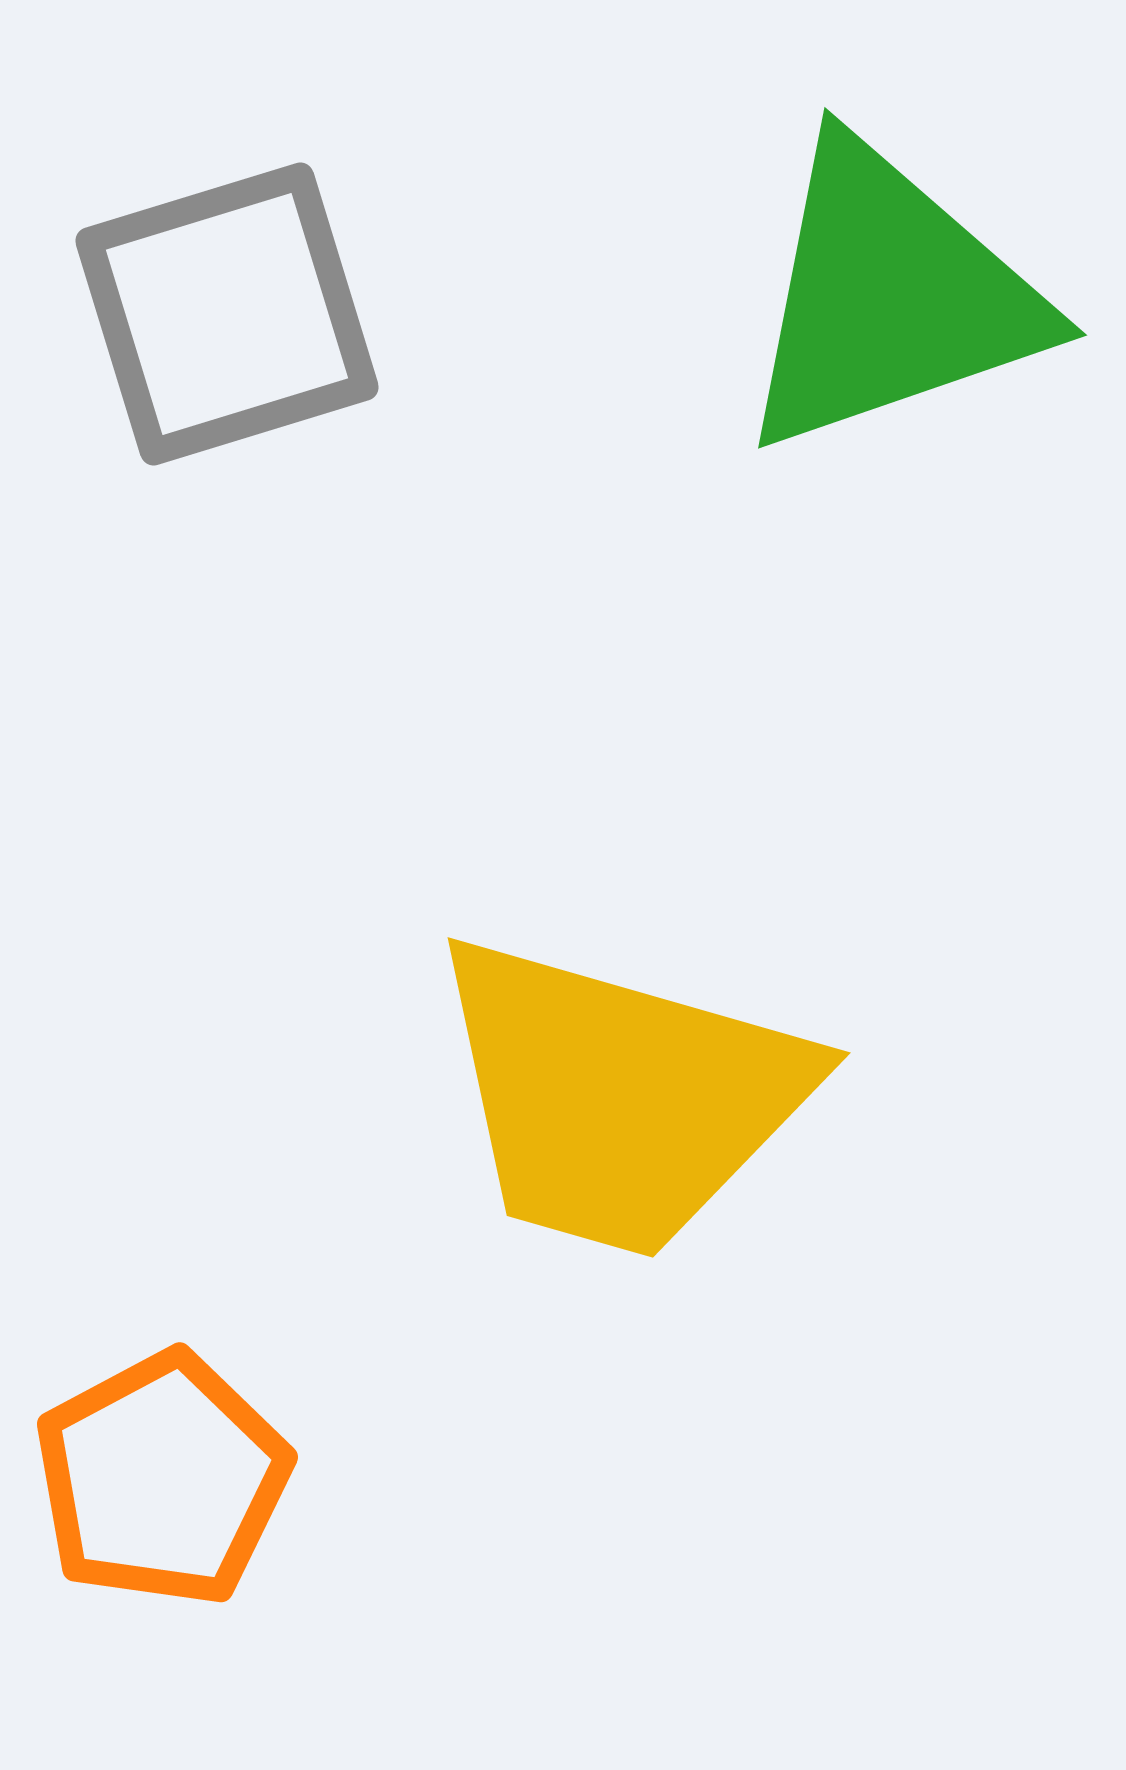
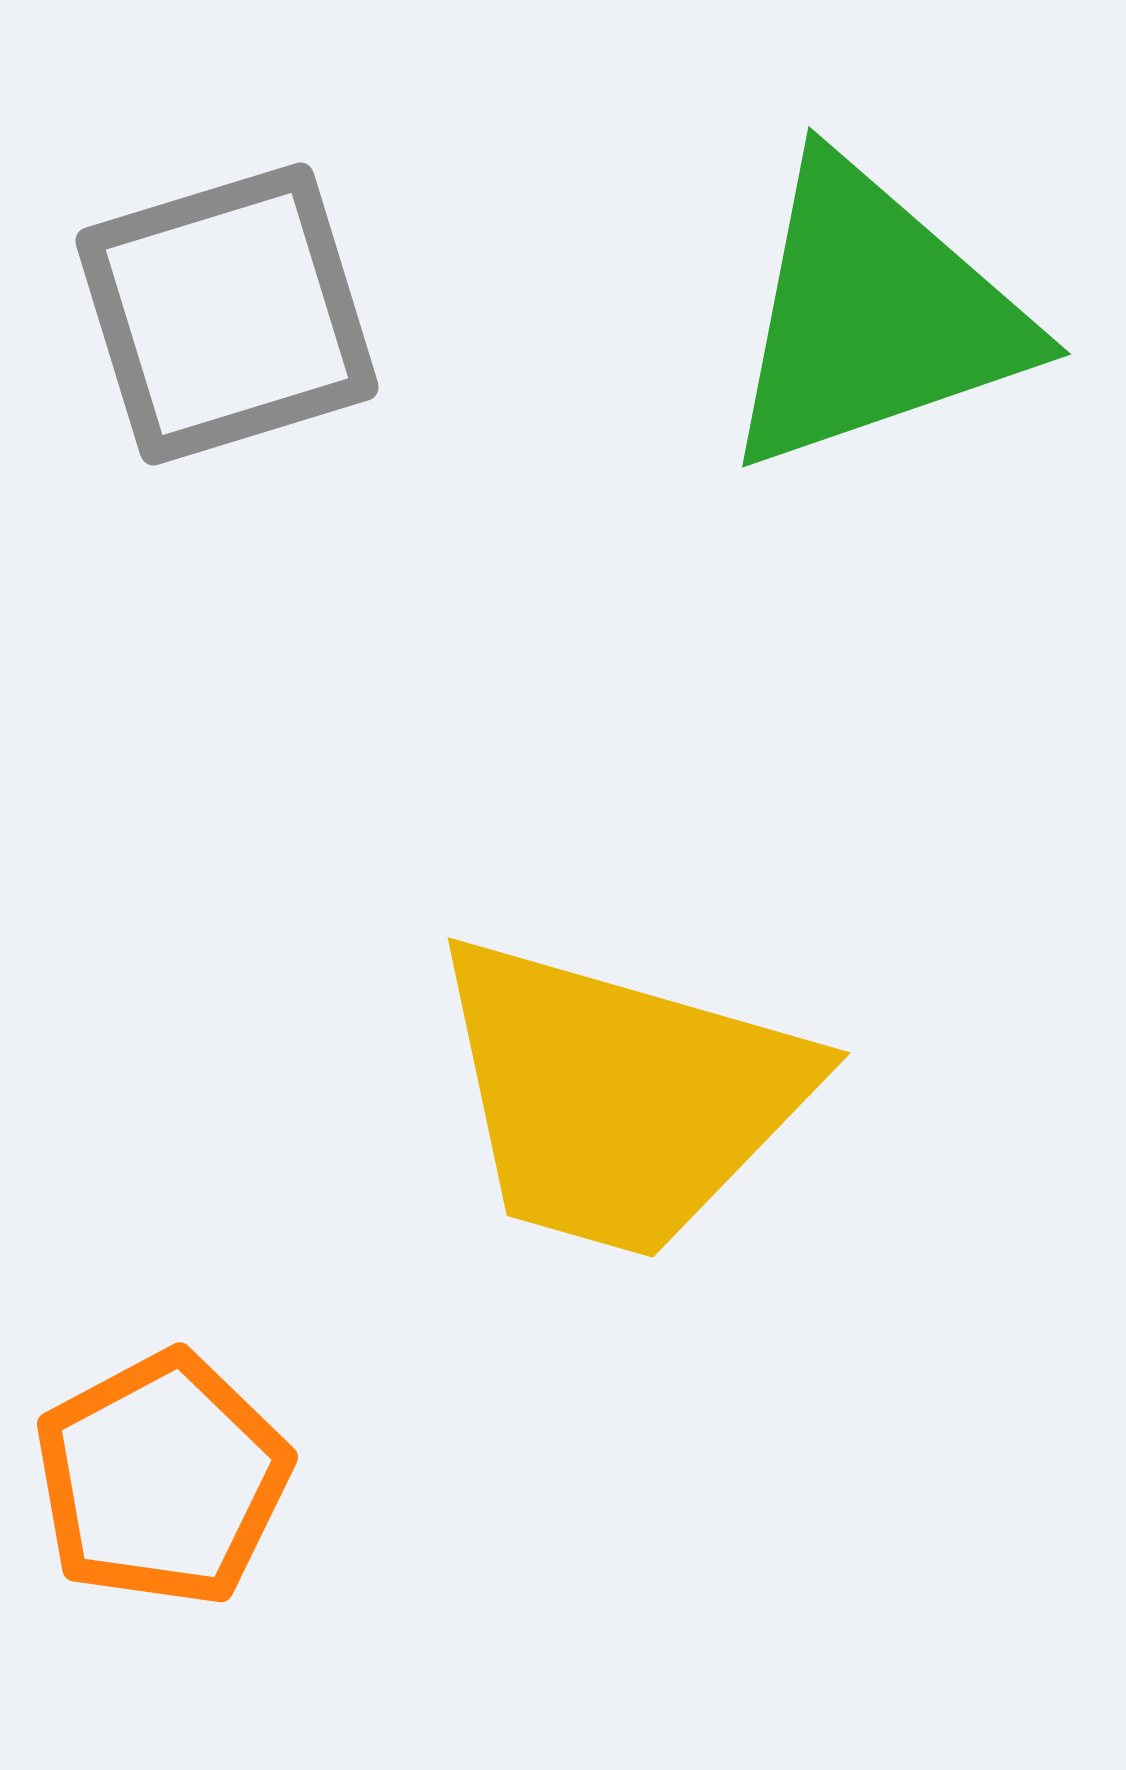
green triangle: moved 16 px left, 19 px down
